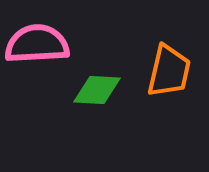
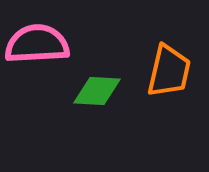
green diamond: moved 1 px down
